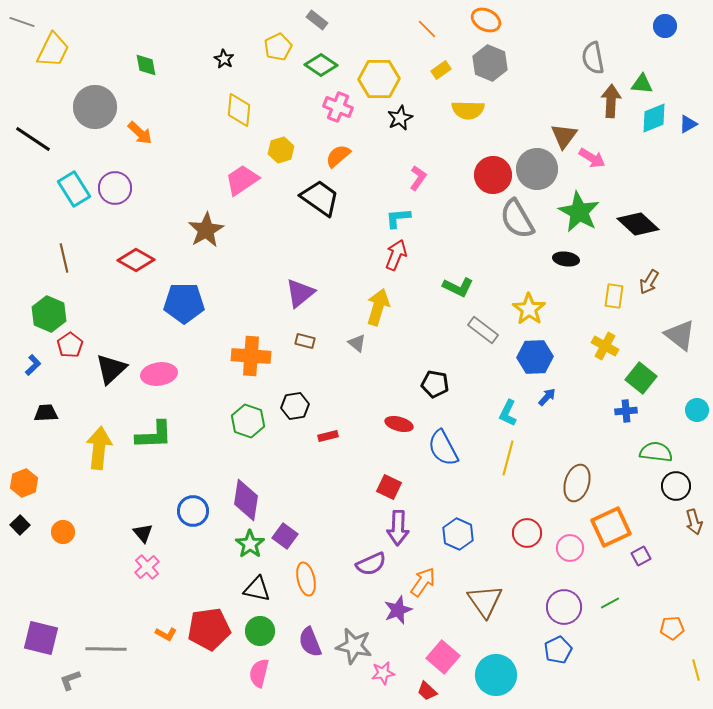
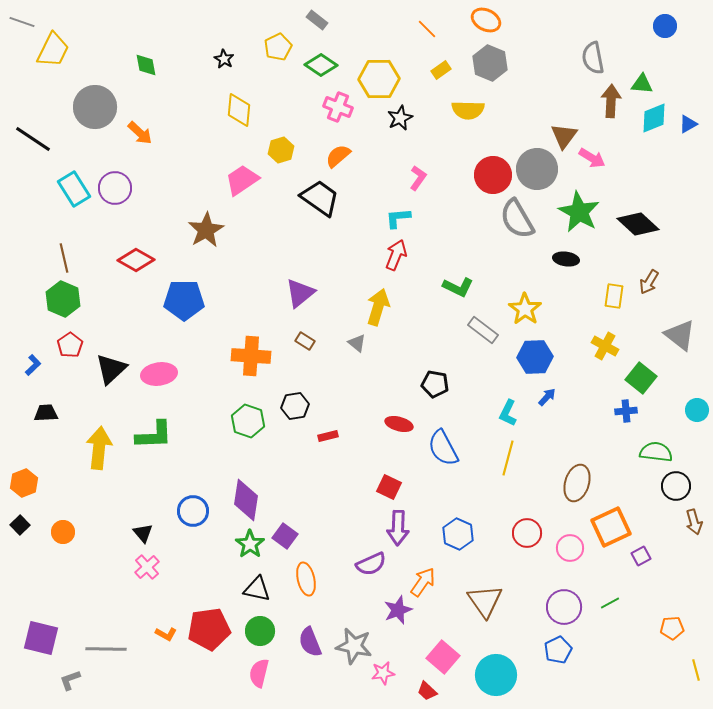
blue pentagon at (184, 303): moved 3 px up
yellow star at (529, 309): moved 4 px left
green hexagon at (49, 314): moved 14 px right, 15 px up
brown rectangle at (305, 341): rotated 18 degrees clockwise
